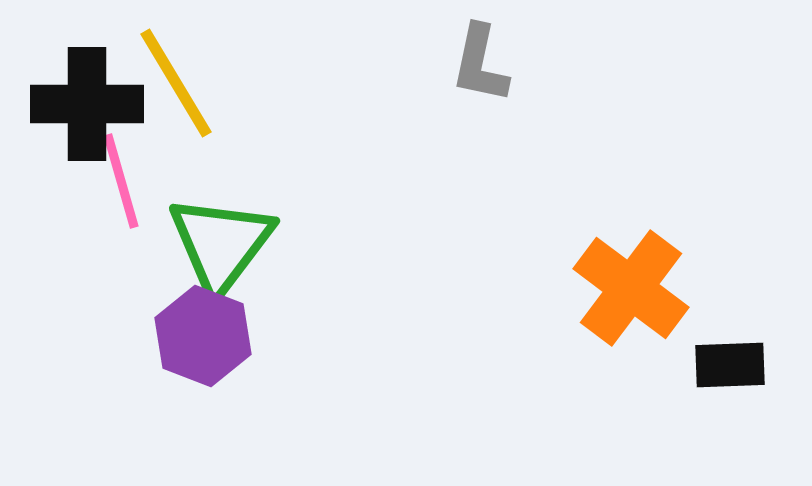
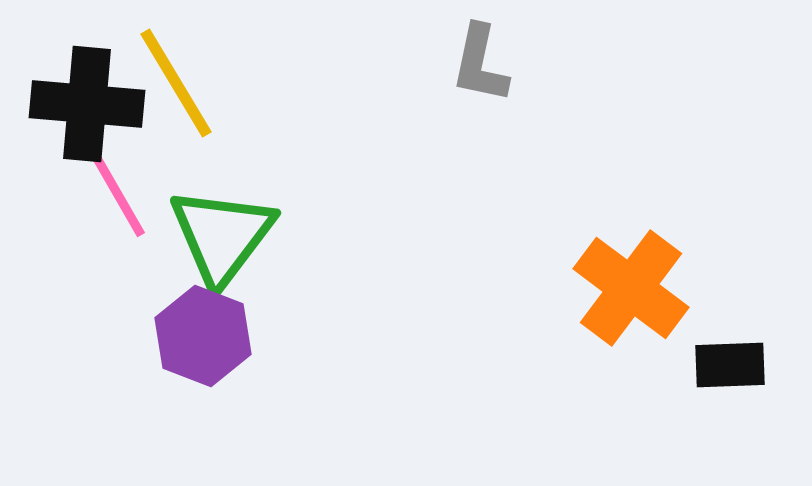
black cross: rotated 5 degrees clockwise
pink line: moved 4 px left, 12 px down; rotated 14 degrees counterclockwise
green triangle: moved 1 px right, 8 px up
